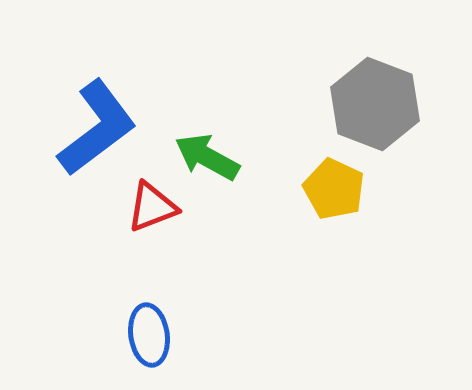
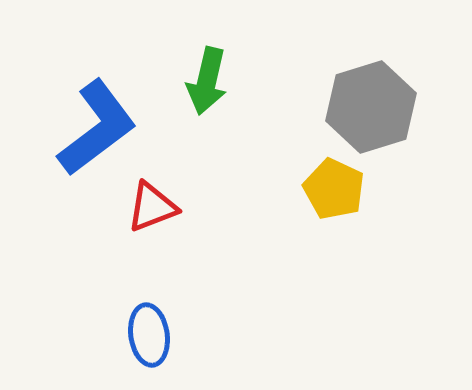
gray hexagon: moved 4 px left, 3 px down; rotated 22 degrees clockwise
green arrow: moved 76 px up; rotated 106 degrees counterclockwise
